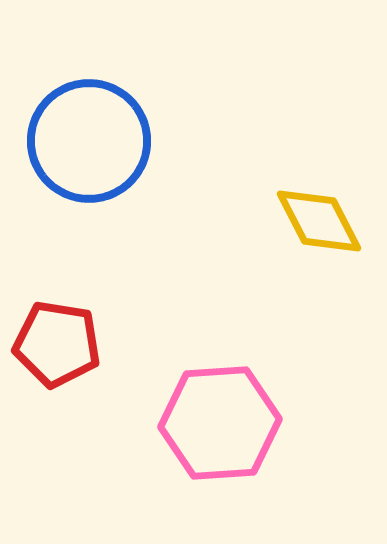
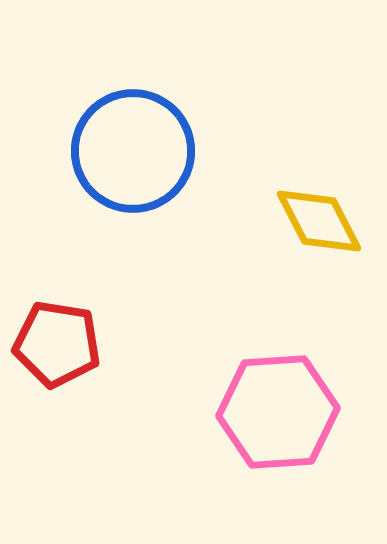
blue circle: moved 44 px right, 10 px down
pink hexagon: moved 58 px right, 11 px up
